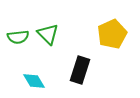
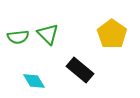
yellow pentagon: rotated 12 degrees counterclockwise
black rectangle: rotated 68 degrees counterclockwise
